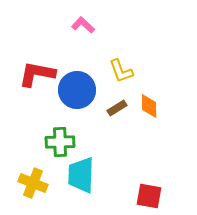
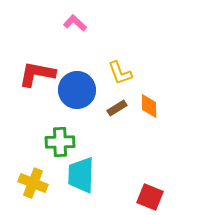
pink L-shape: moved 8 px left, 2 px up
yellow L-shape: moved 1 px left, 2 px down
red square: moved 1 px right, 1 px down; rotated 12 degrees clockwise
